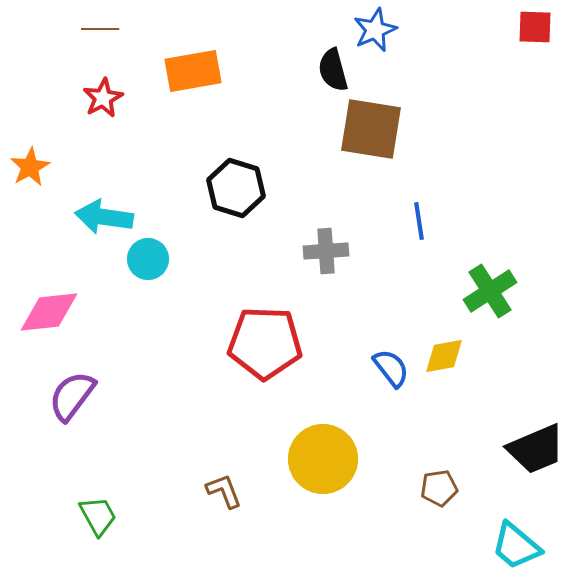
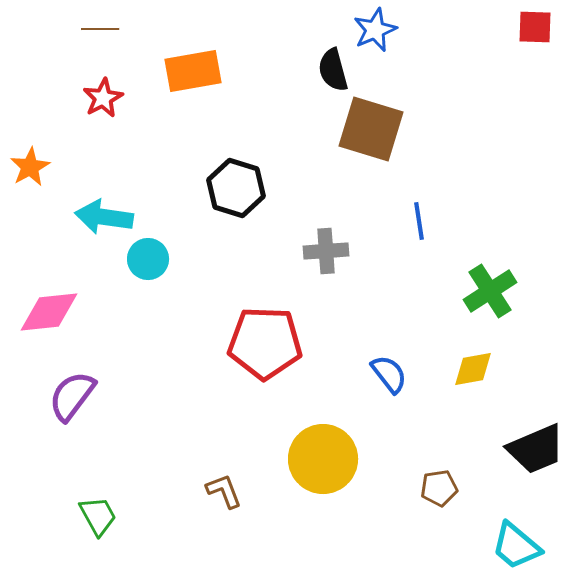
brown square: rotated 8 degrees clockwise
yellow diamond: moved 29 px right, 13 px down
blue semicircle: moved 2 px left, 6 px down
